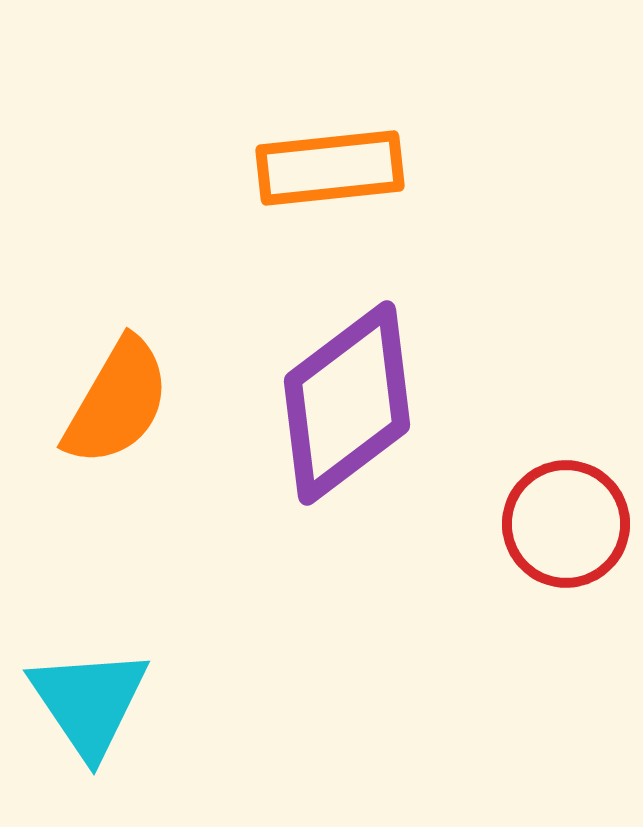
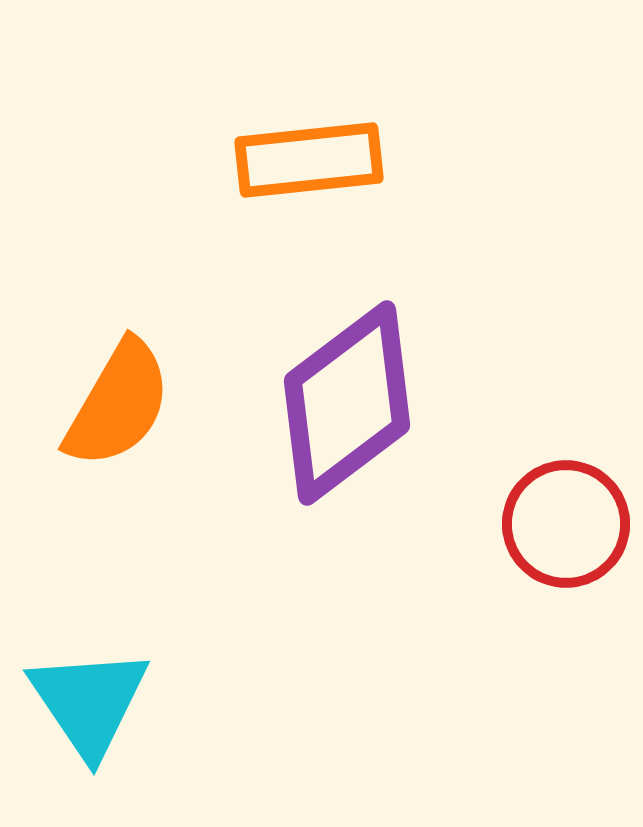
orange rectangle: moved 21 px left, 8 px up
orange semicircle: moved 1 px right, 2 px down
